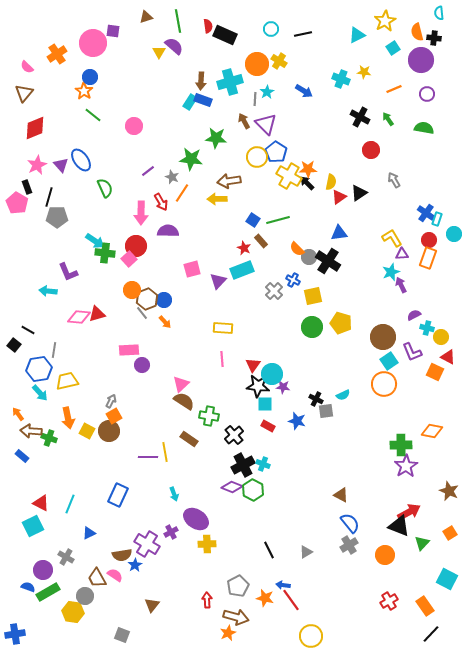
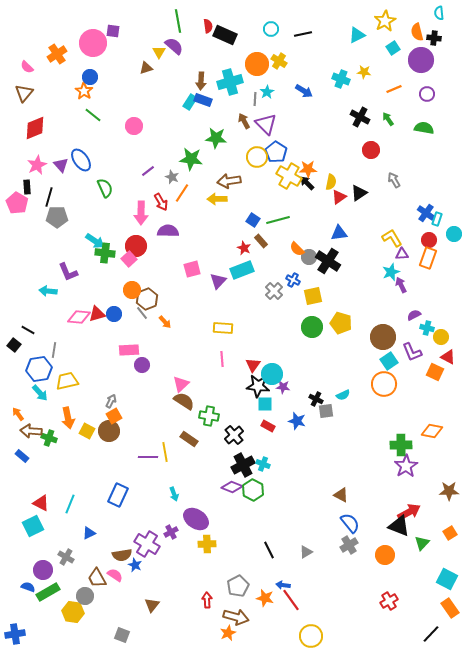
brown triangle at (146, 17): moved 51 px down
black rectangle at (27, 187): rotated 16 degrees clockwise
blue circle at (164, 300): moved 50 px left, 14 px down
brown star at (449, 491): rotated 24 degrees counterclockwise
blue star at (135, 565): rotated 16 degrees counterclockwise
orange rectangle at (425, 606): moved 25 px right, 2 px down
